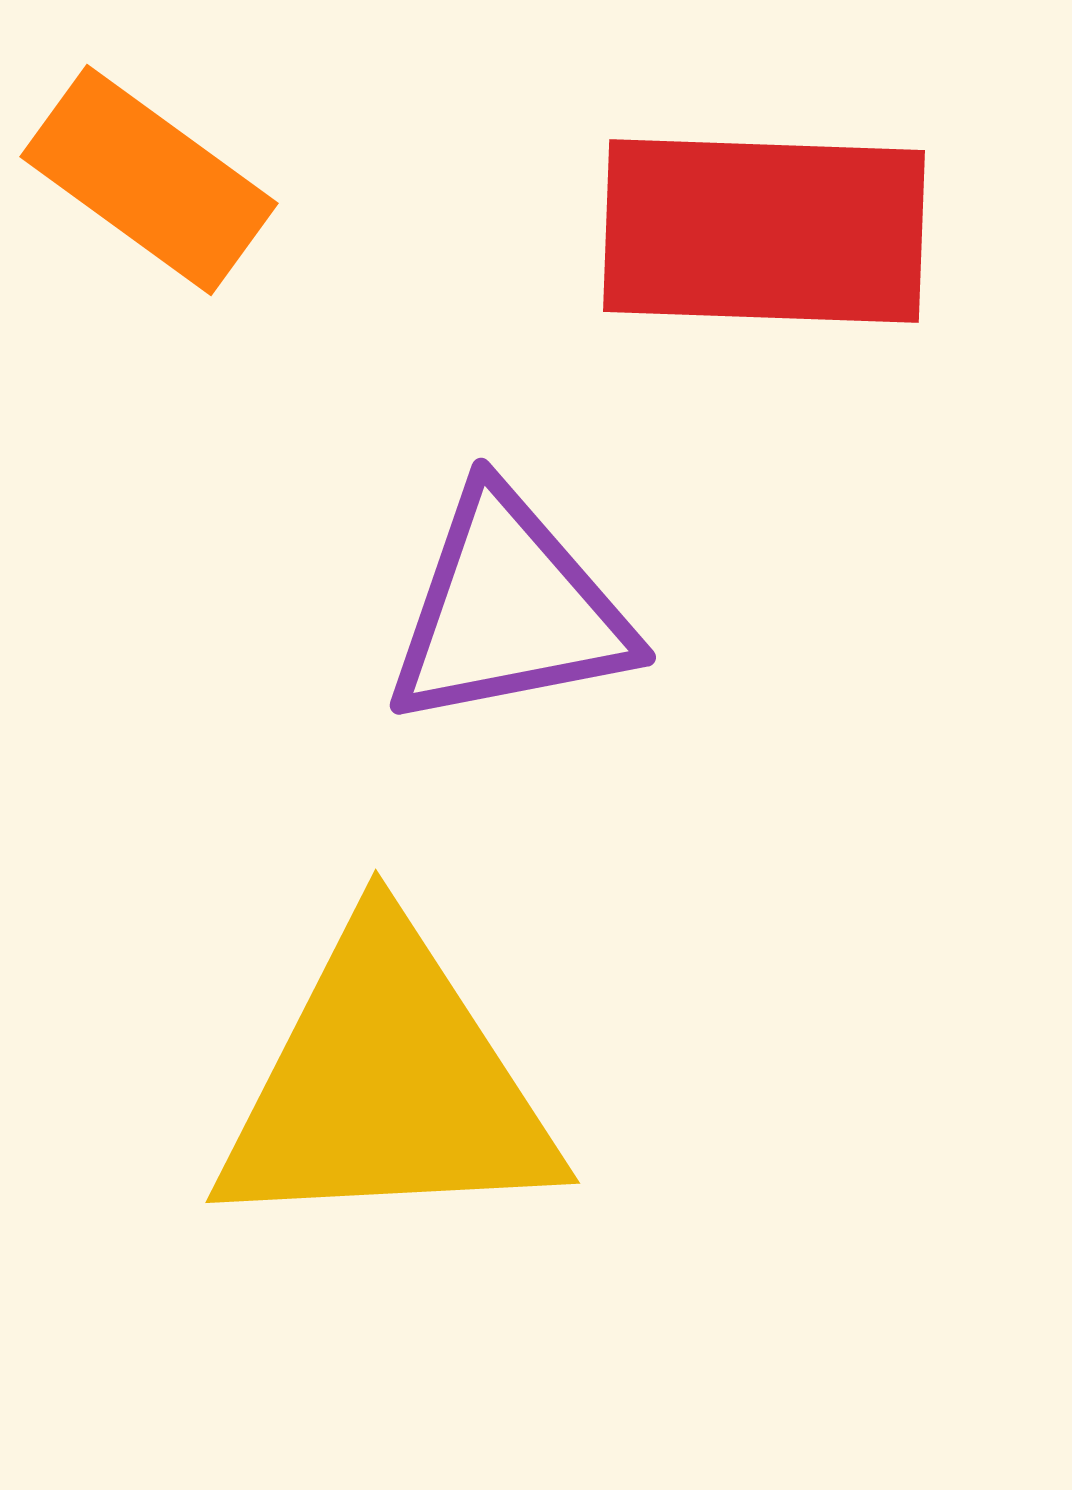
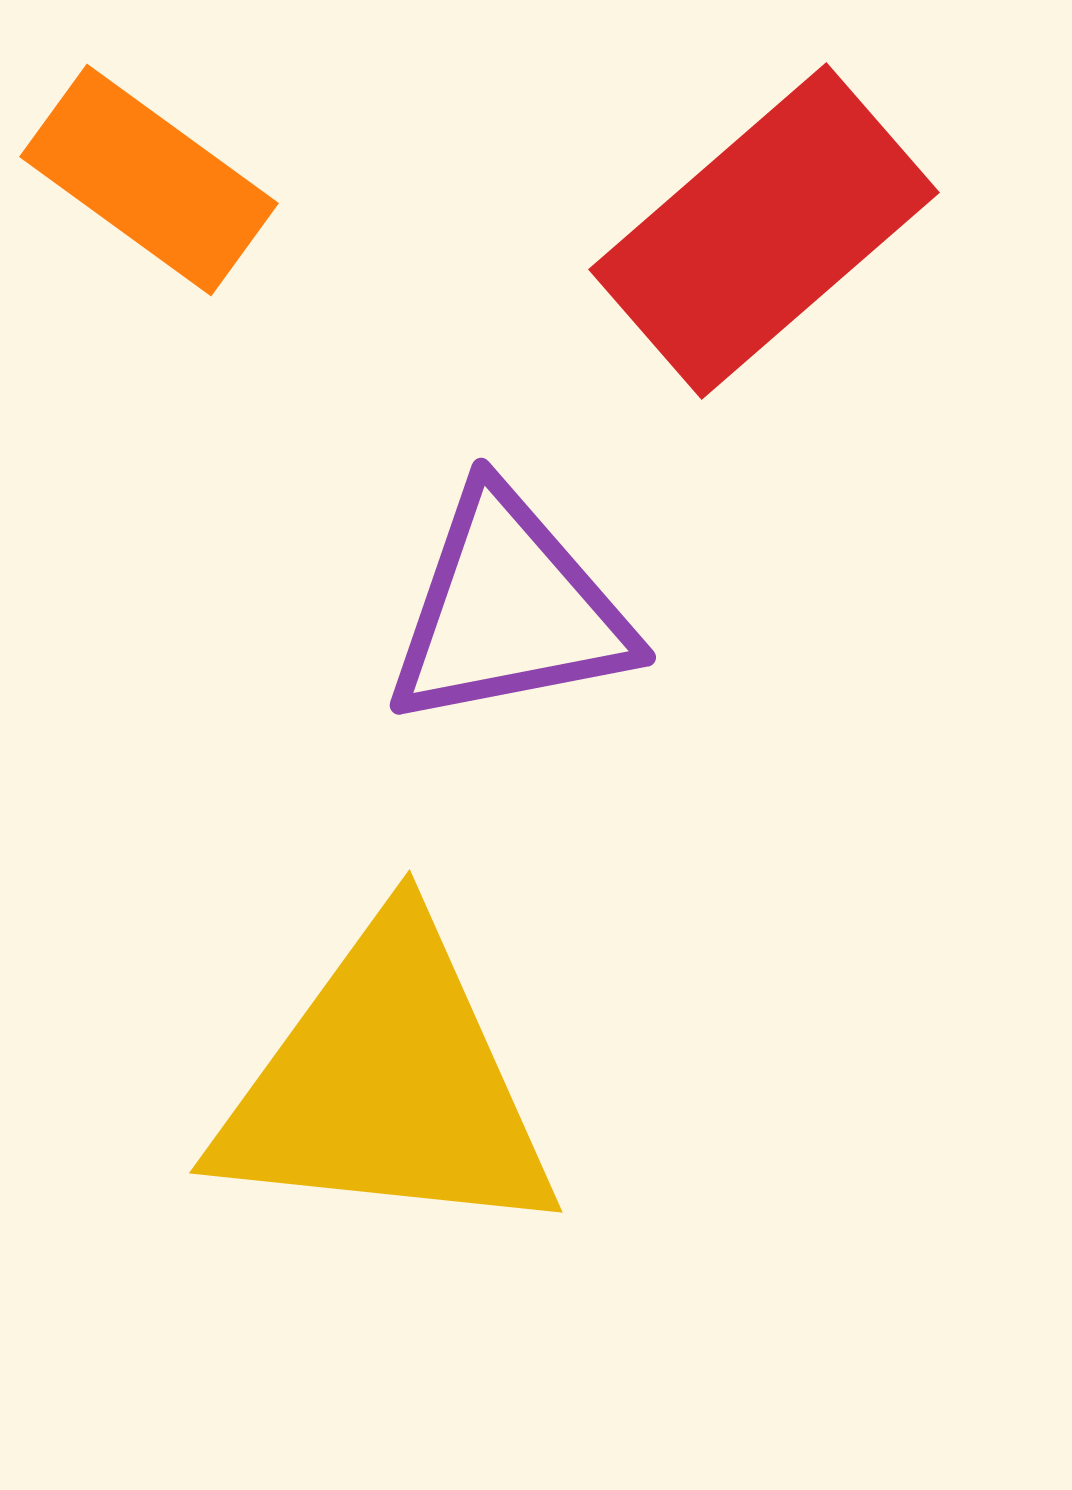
red rectangle: rotated 43 degrees counterclockwise
yellow triangle: rotated 9 degrees clockwise
